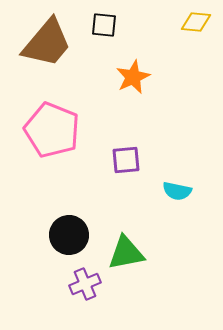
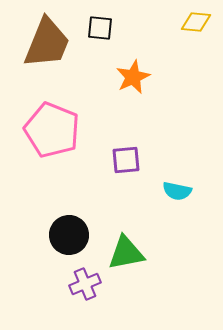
black square: moved 4 px left, 3 px down
brown trapezoid: rotated 18 degrees counterclockwise
